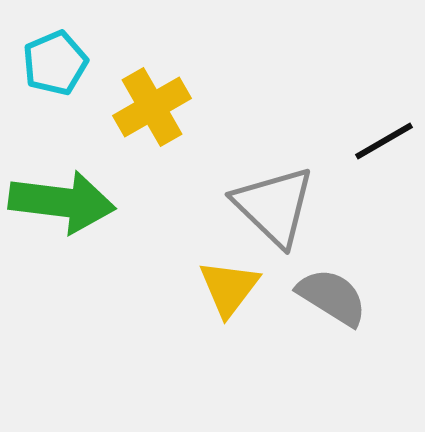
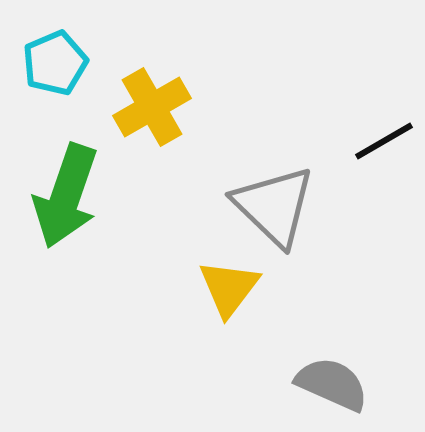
green arrow: moved 4 px right, 6 px up; rotated 102 degrees clockwise
gray semicircle: moved 87 px down; rotated 8 degrees counterclockwise
